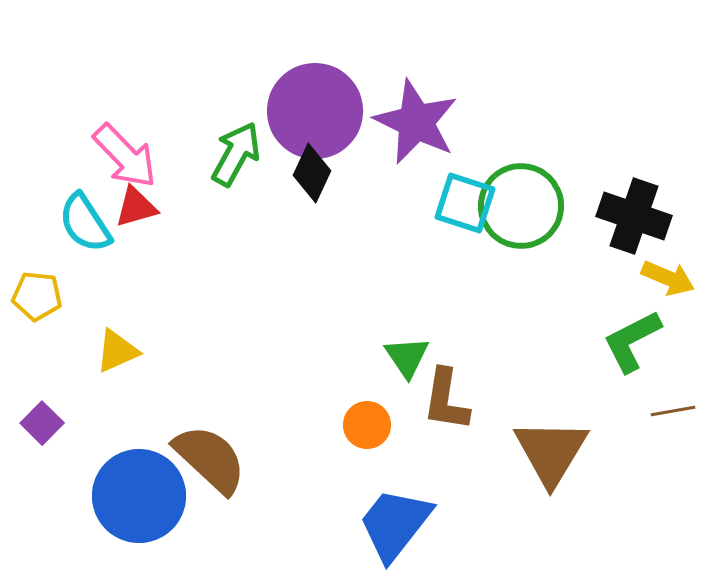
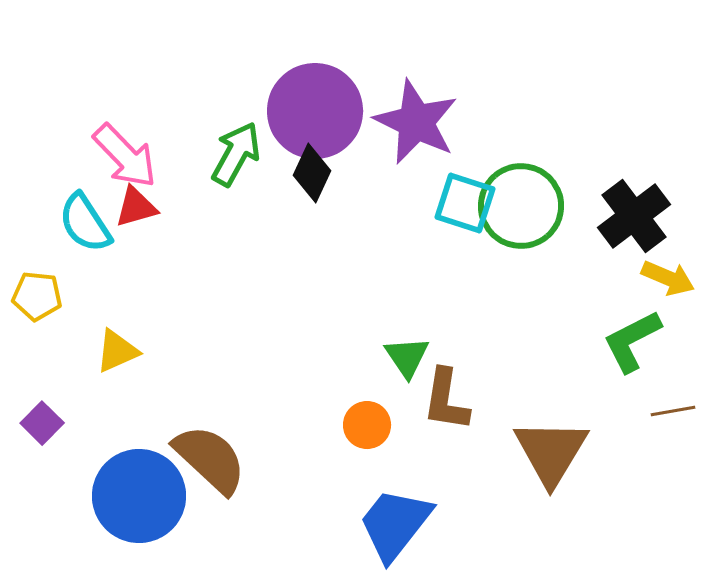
black cross: rotated 34 degrees clockwise
